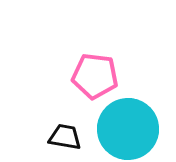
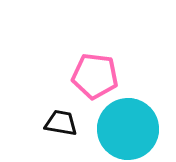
black trapezoid: moved 4 px left, 14 px up
